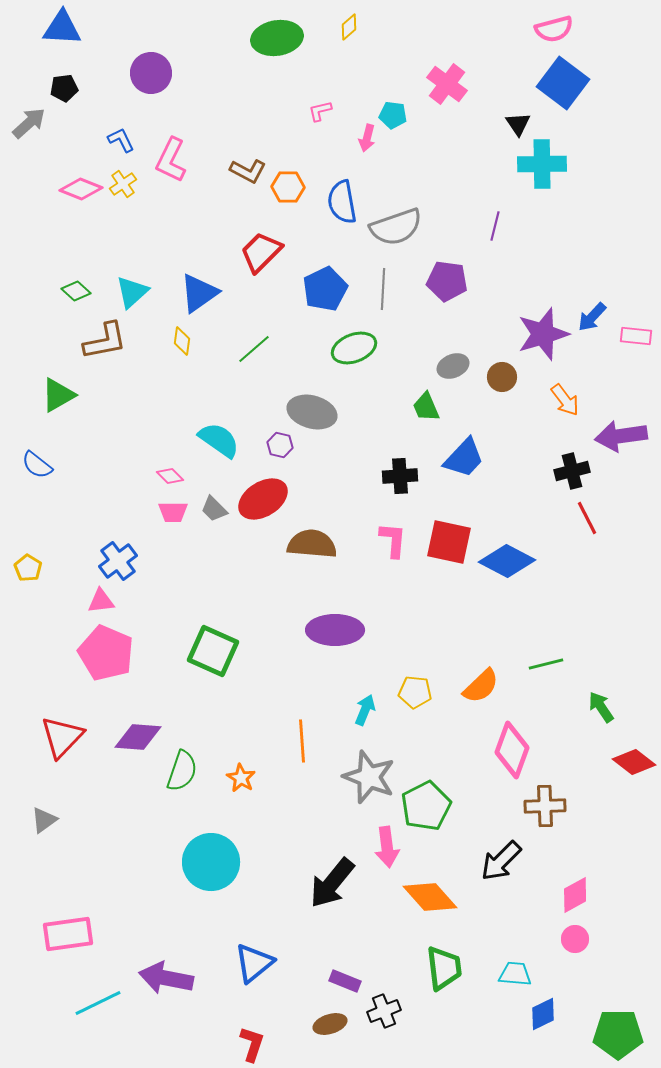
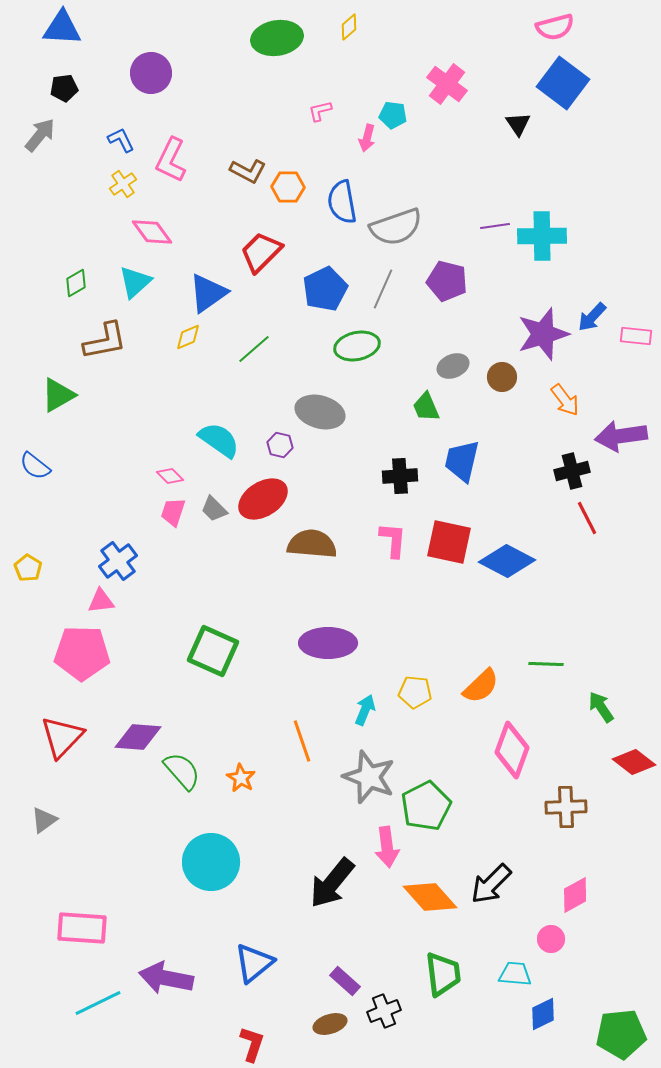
pink semicircle at (554, 29): moved 1 px right, 2 px up
gray arrow at (29, 123): moved 11 px right, 12 px down; rotated 9 degrees counterclockwise
cyan cross at (542, 164): moved 72 px down
pink diamond at (81, 189): moved 71 px right, 43 px down; rotated 33 degrees clockwise
purple line at (495, 226): rotated 68 degrees clockwise
purple pentagon at (447, 281): rotated 6 degrees clockwise
gray line at (383, 289): rotated 21 degrees clockwise
green diamond at (76, 291): moved 8 px up; rotated 72 degrees counterclockwise
cyan triangle at (132, 292): moved 3 px right, 10 px up
blue triangle at (199, 293): moved 9 px right
yellow diamond at (182, 341): moved 6 px right, 4 px up; rotated 60 degrees clockwise
green ellipse at (354, 348): moved 3 px right, 2 px up; rotated 9 degrees clockwise
gray ellipse at (312, 412): moved 8 px right
blue trapezoid at (464, 458): moved 2 px left, 3 px down; rotated 150 degrees clockwise
blue semicircle at (37, 465): moved 2 px left, 1 px down
pink trapezoid at (173, 512): rotated 108 degrees clockwise
purple ellipse at (335, 630): moved 7 px left, 13 px down
pink pentagon at (106, 653): moved 24 px left; rotated 22 degrees counterclockwise
green line at (546, 664): rotated 16 degrees clockwise
orange line at (302, 741): rotated 15 degrees counterclockwise
green semicircle at (182, 771): rotated 60 degrees counterclockwise
brown cross at (545, 806): moved 21 px right, 1 px down
black arrow at (501, 861): moved 10 px left, 23 px down
pink rectangle at (68, 934): moved 14 px right, 6 px up; rotated 12 degrees clockwise
pink circle at (575, 939): moved 24 px left
green trapezoid at (444, 968): moved 1 px left, 6 px down
purple rectangle at (345, 981): rotated 20 degrees clockwise
green pentagon at (618, 1034): moved 3 px right; rotated 6 degrees counterclockwise
